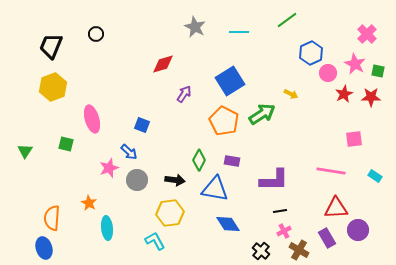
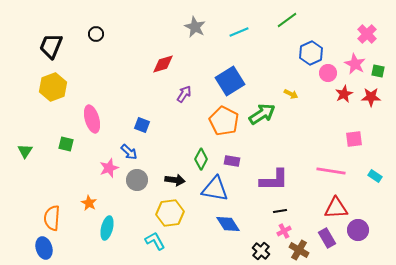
cyan line at (239, 32): rotated 24 degrees counterclockwise
green diamond at (199, 160): moved 2 px right, 1 px up
cyan ellipse at (107, 228): rotated 20 degrees clockwise
